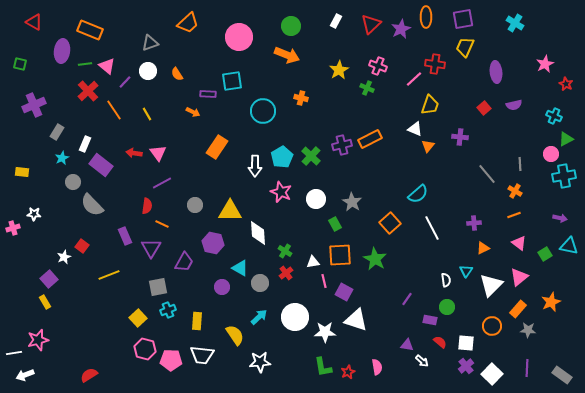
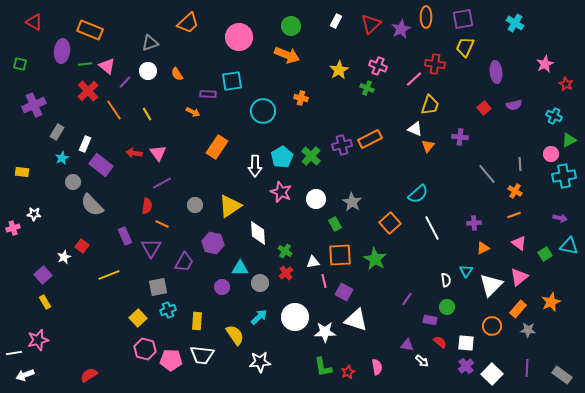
green triangle at (566, 139): moved 3 px right, 1 px down
yellow triangle at (230, 211): moved 5 px up; rotated 35 degrees counterclockwise
cyan triangle at (240, 268): rotated 30 degrees counterclockwise
purple square at (49, 279): moved 6 px left, 4 px up
